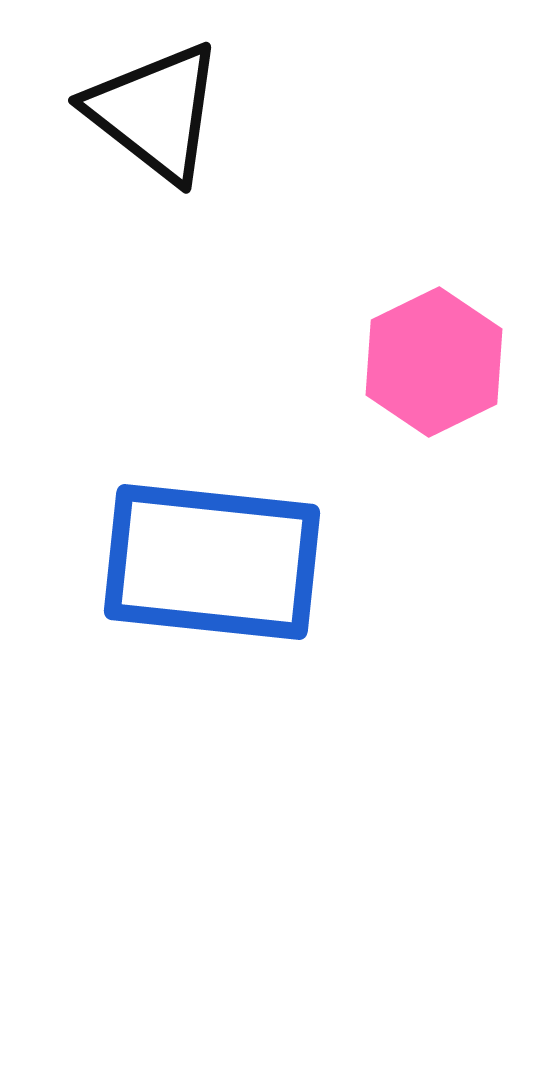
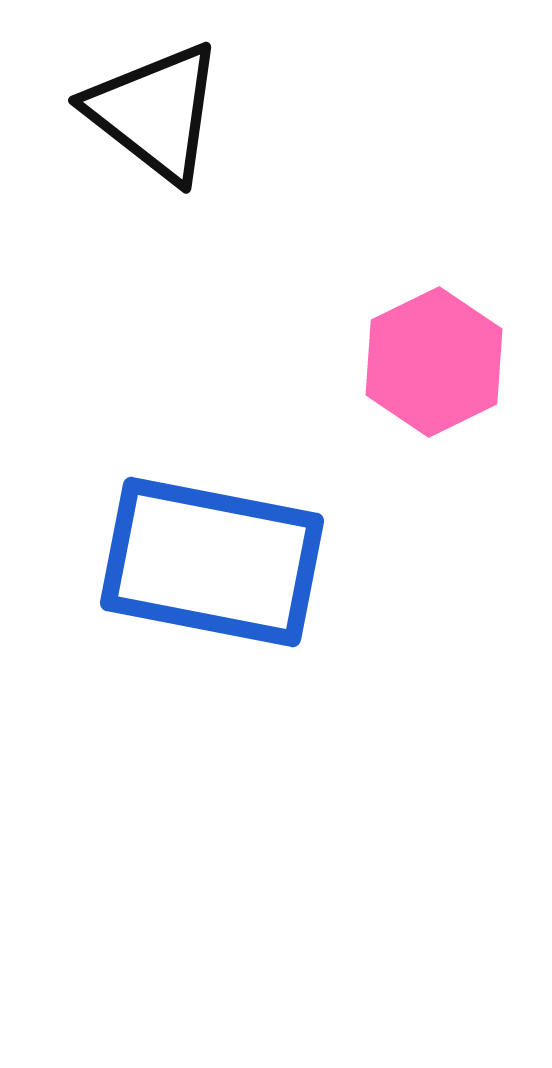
blue rectangle: rotated 5 degrees clockwise
